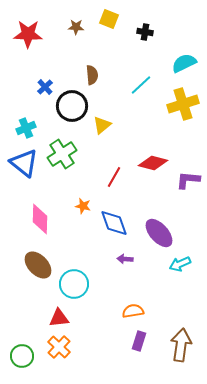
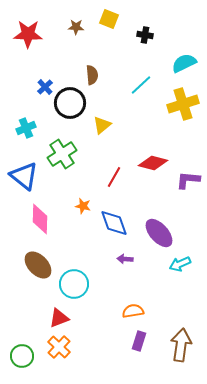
black cross: moved 3 px down
black circle: moved 2 px left, 3 px up
blue triangle: moved 13 px down
red triangle: rotated 15 degrees counterclockwise
